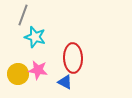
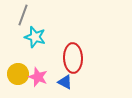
pink star: moved 7 px down; rotated 12 degrees clockwise
